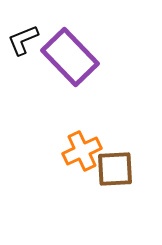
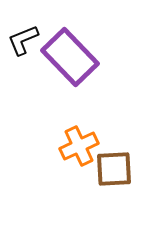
orange cross: moved 3 px left, 5 px up
brown square: moved 1 px left
